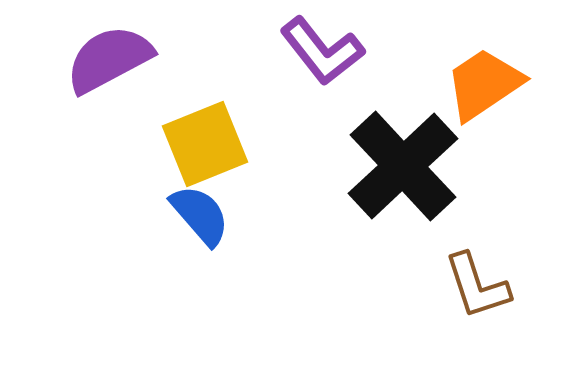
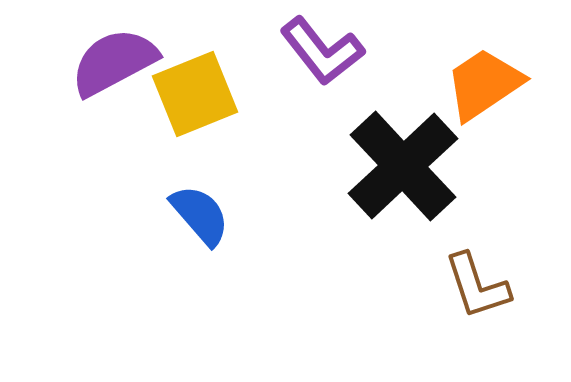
purple semicircle: moved 5 px right, 3 px down
yellow square: moved 10 px left, 50 px up
